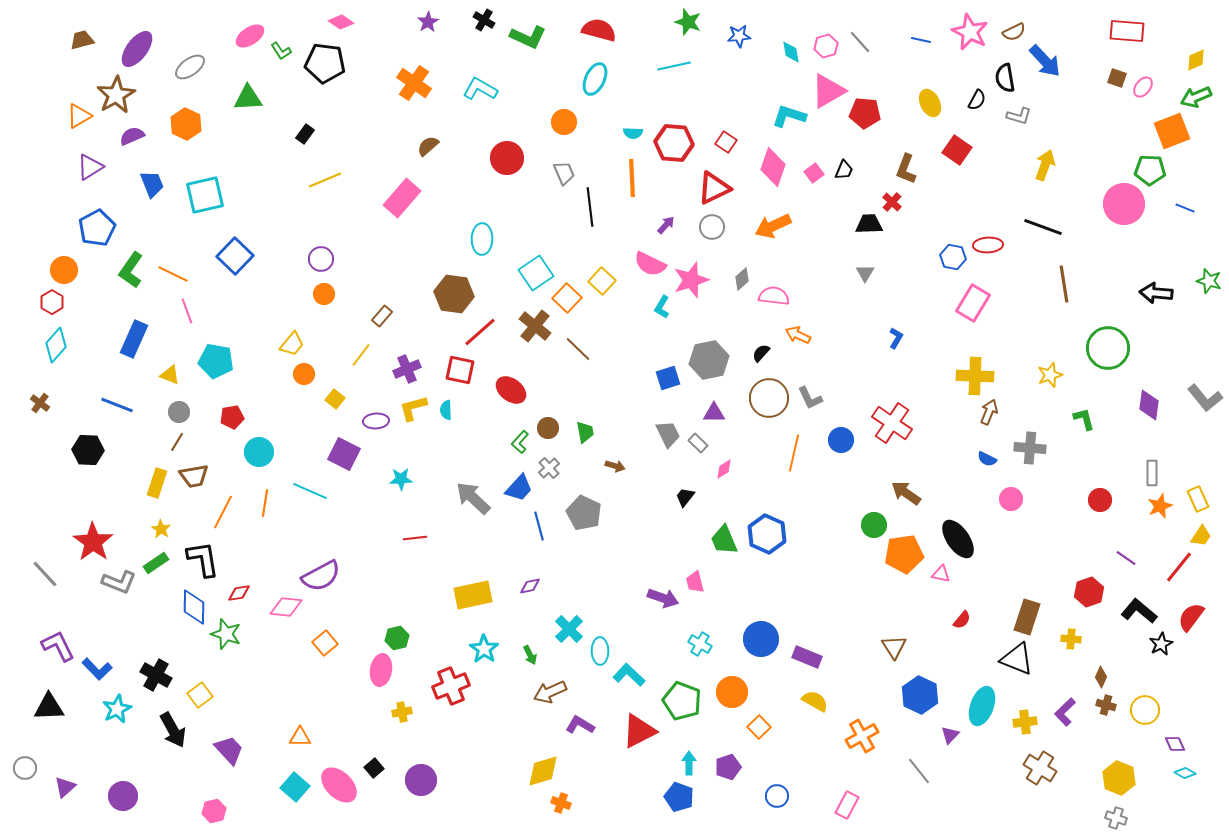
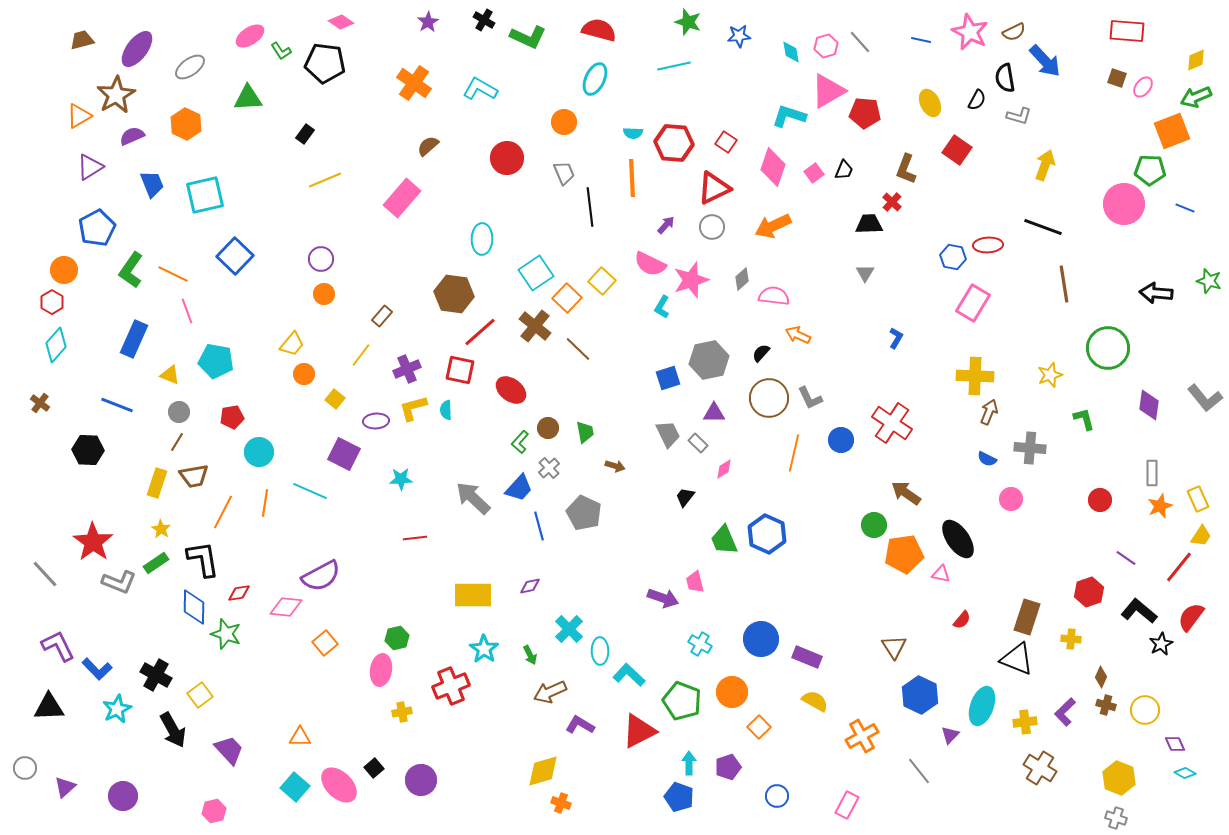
yellow rectangle at (473, 595): rotated 12 degrees clockwise
